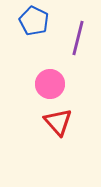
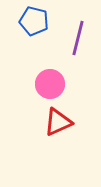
blue pentagon: rotated 12 degrees counterclockwise
red triangle: rotated 48 degrees clockwise
